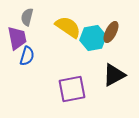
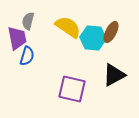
gray semicircle: moved 1 px right, 4 px down
cyan hexagon: rotated 15 degrees clockwise
purple square: rotated 24 degrees clockwise
